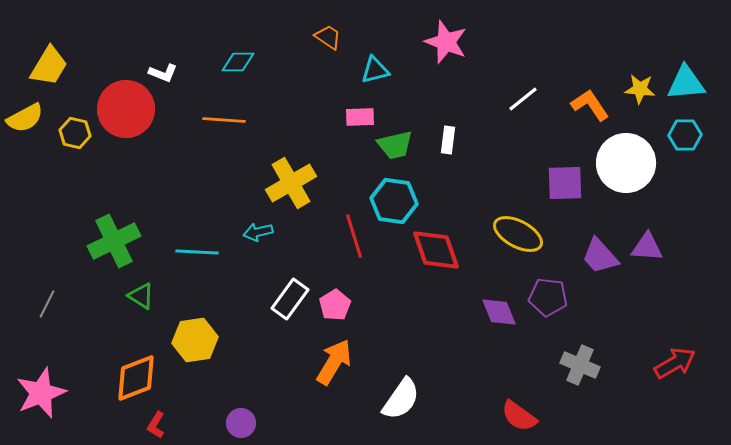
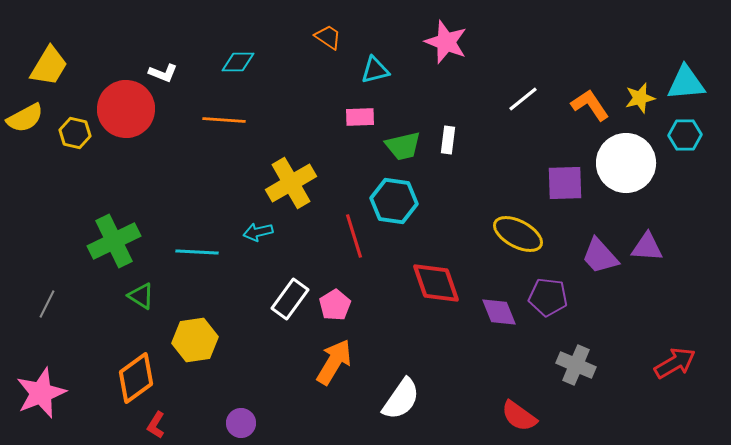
yellow star at (640, 89): moved 9 px down; rotated 20 degrees counterclockwise
green trapezoid at (395, 145): moved 8 px right, 1 px down
red diamond at (436, 250): moved 33 px down
gray cross at (580, 365): moved 4 px left
orange diamond at (136, 378): rotated 15 degrees counterclockwise
